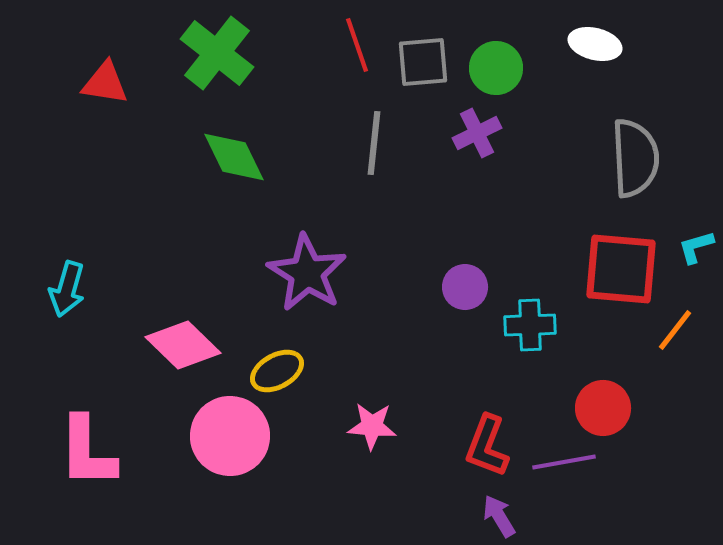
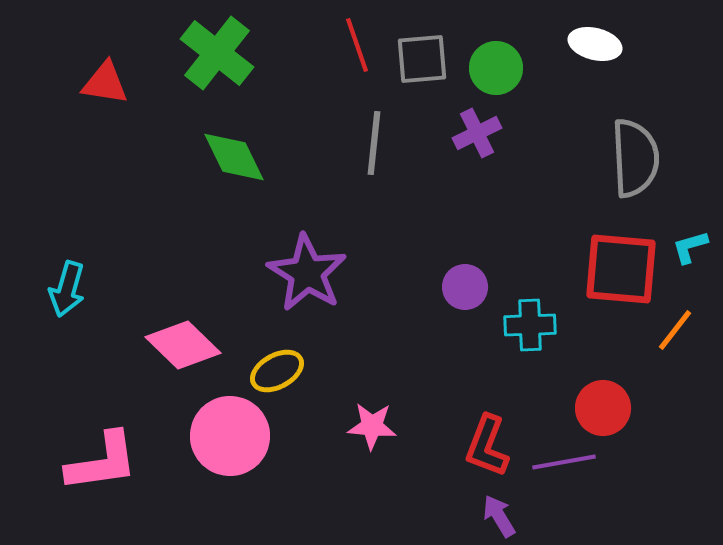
gray square: moved 1 px left, 3 px up
cyan L-shape: moved 6 px left
pink L-shape: moved 15 px right, 10 px down; rotated 98 degrees counterclockwise
